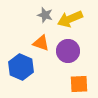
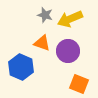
orange triangle: moved 1 px right
orange square: rotated 24 degrees clockwise
